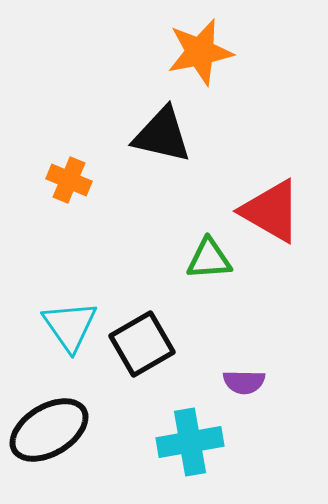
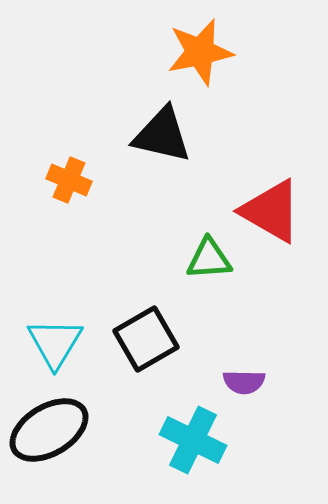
cyan triangle: moved 15 px left, 17 px down; rotated 6 degrees clockwise
black square: moved 4 px right, 5 px up
cyan cross: moved 3 px right, 2 px up; rotated 36 degrees clockwise
